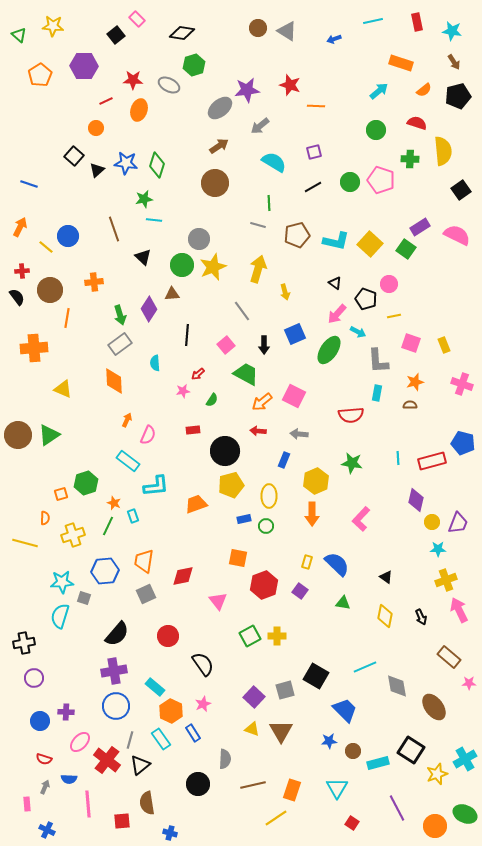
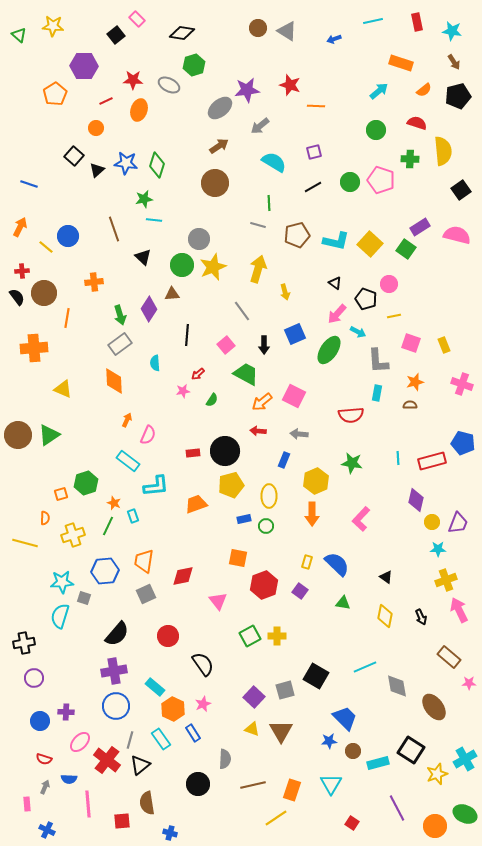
orange pentagon at (40, 75): moved 15 px right, 19 px down
pink semicircle at (457, 235): rotated 12 degrees counterclockwise
brown circle at (50, 290): moved 6 px left, 3 px down
red rectangle at (193, 430): moved 23 px down
blue trapezoid at (345, 710): moved 8 px down
orange hexagon at (171, 711): moved 2 px right, 2 px up
cyan triangle at (337, 788): moved 6 px left, 4 px up
